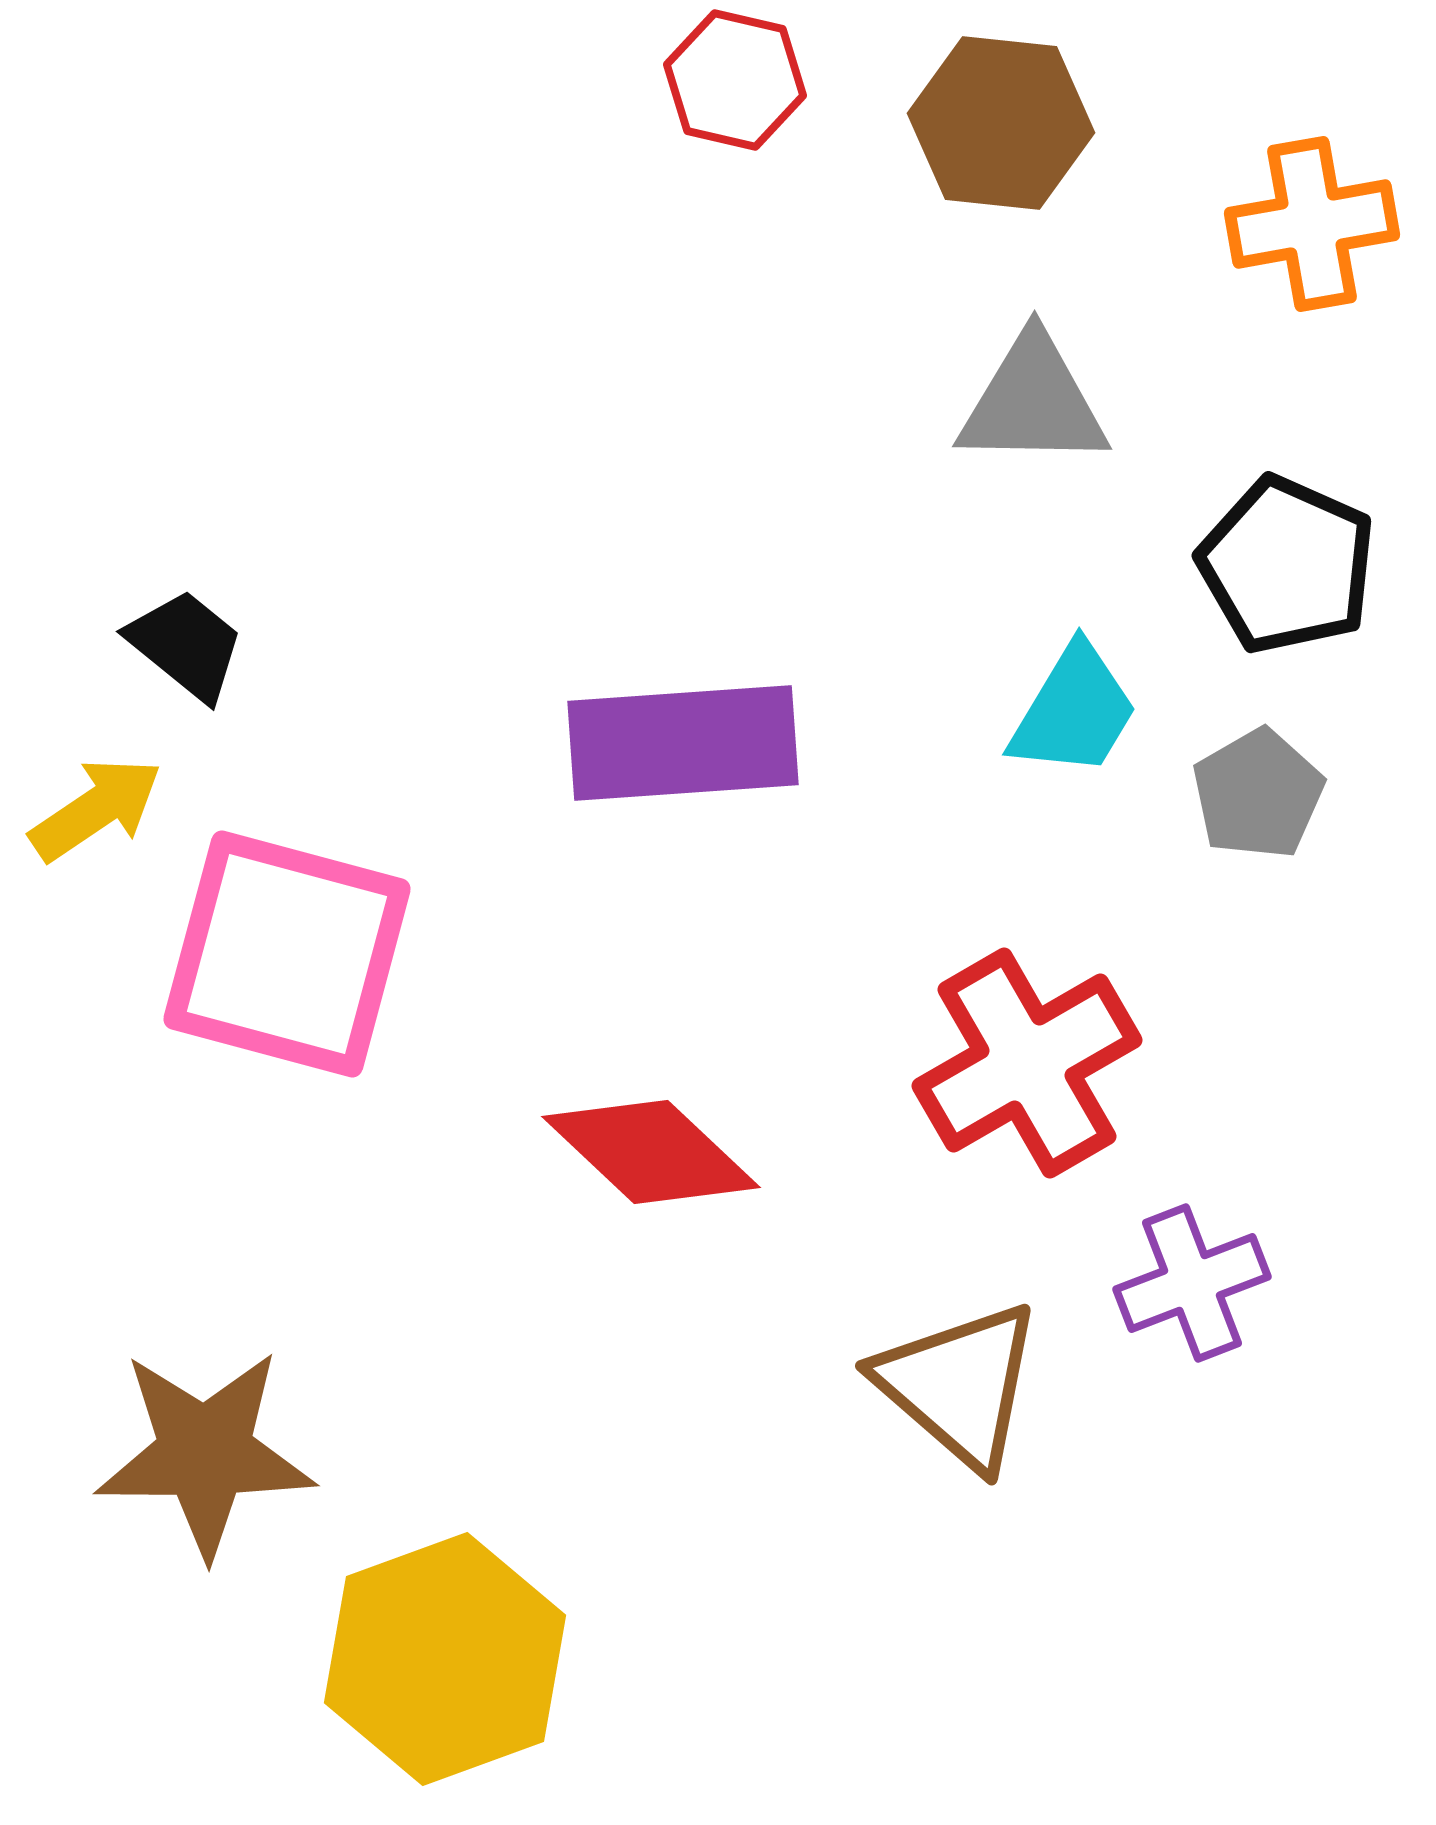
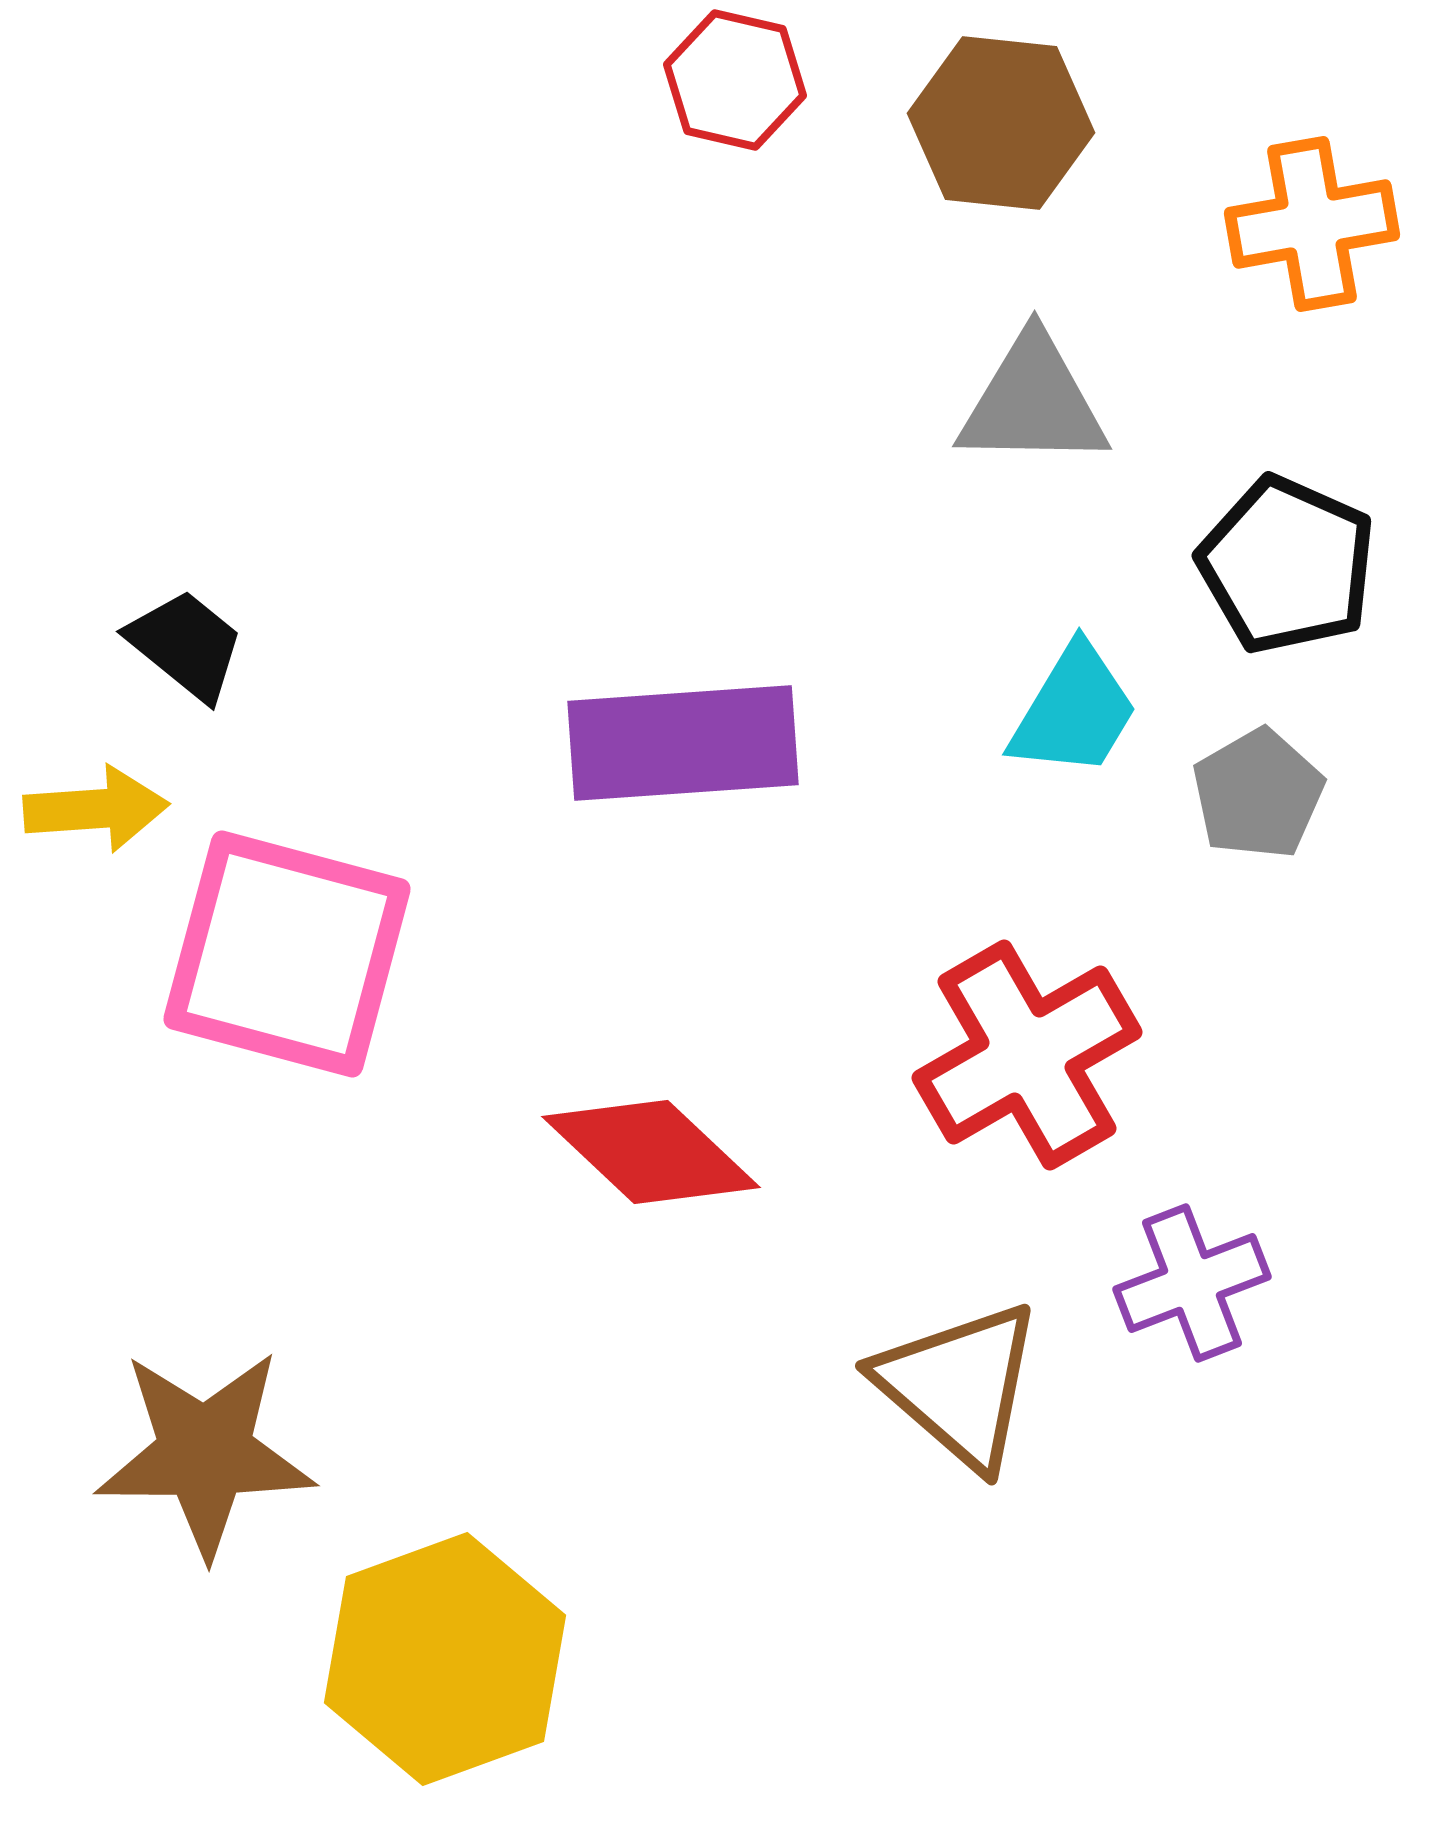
yellow arrow: rotated 30 degrees clockwise
red cross: moved 8 px up
